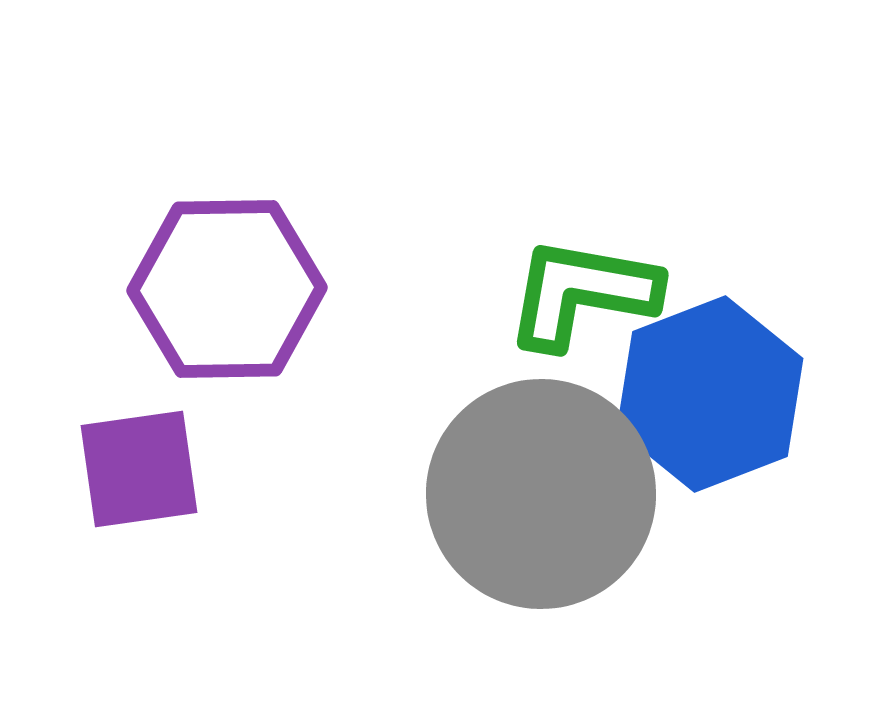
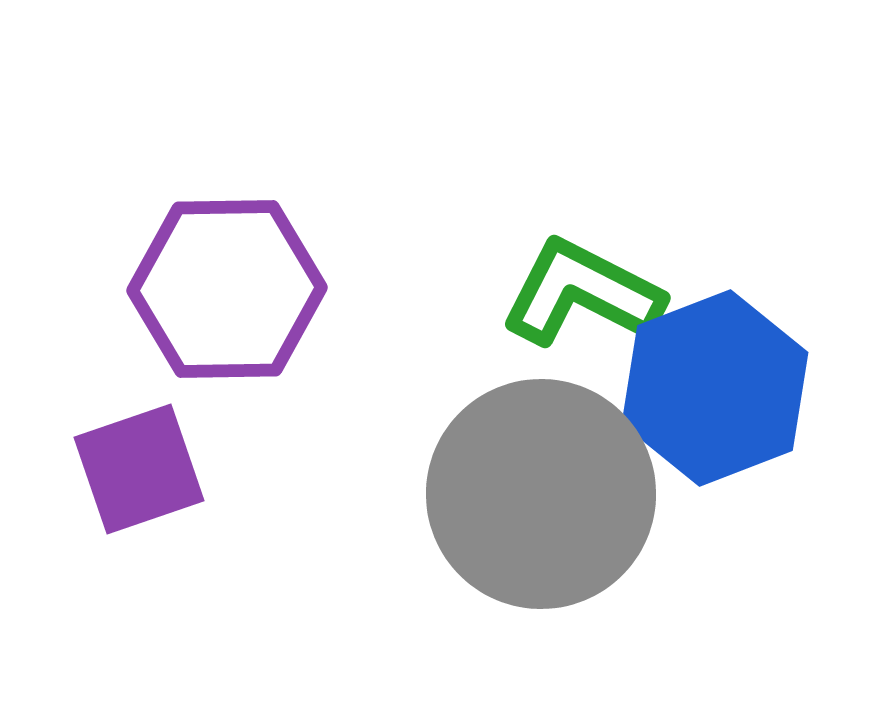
green L-shape: rotated 17 degrees clockwise
blue hexagon: moved 5 px right, 6 px up
purple square: rotated 11 degrees counterclockwise
